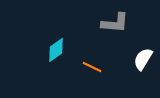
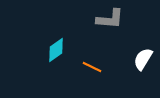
gray L-shape: moved 5 px left, 4 px up
